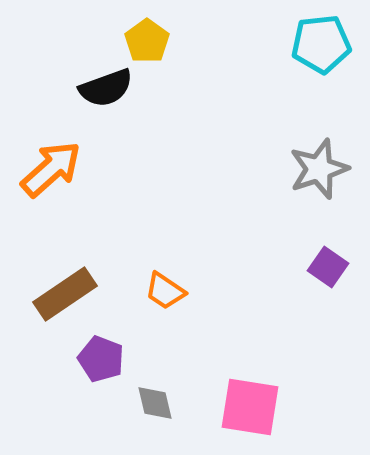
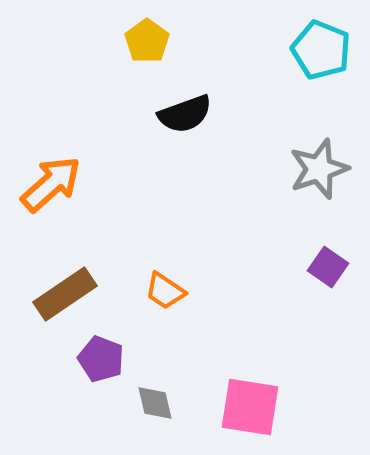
cyan pentagon: moved 6 px down; rotated 28 degrees clockwise
black semicircle: moved 79 px right, 26 px down
orange arrow: moved 15 px down
